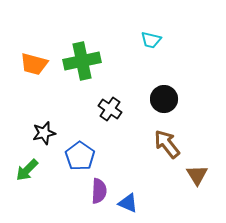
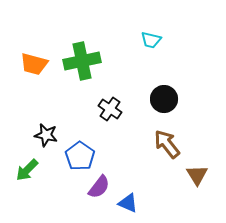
black star: moved 2 px right, 2 px down; rotated 25 degrees clockwise
purple semicircle: moved 4 px up; rotated 35 degrees clockwise
